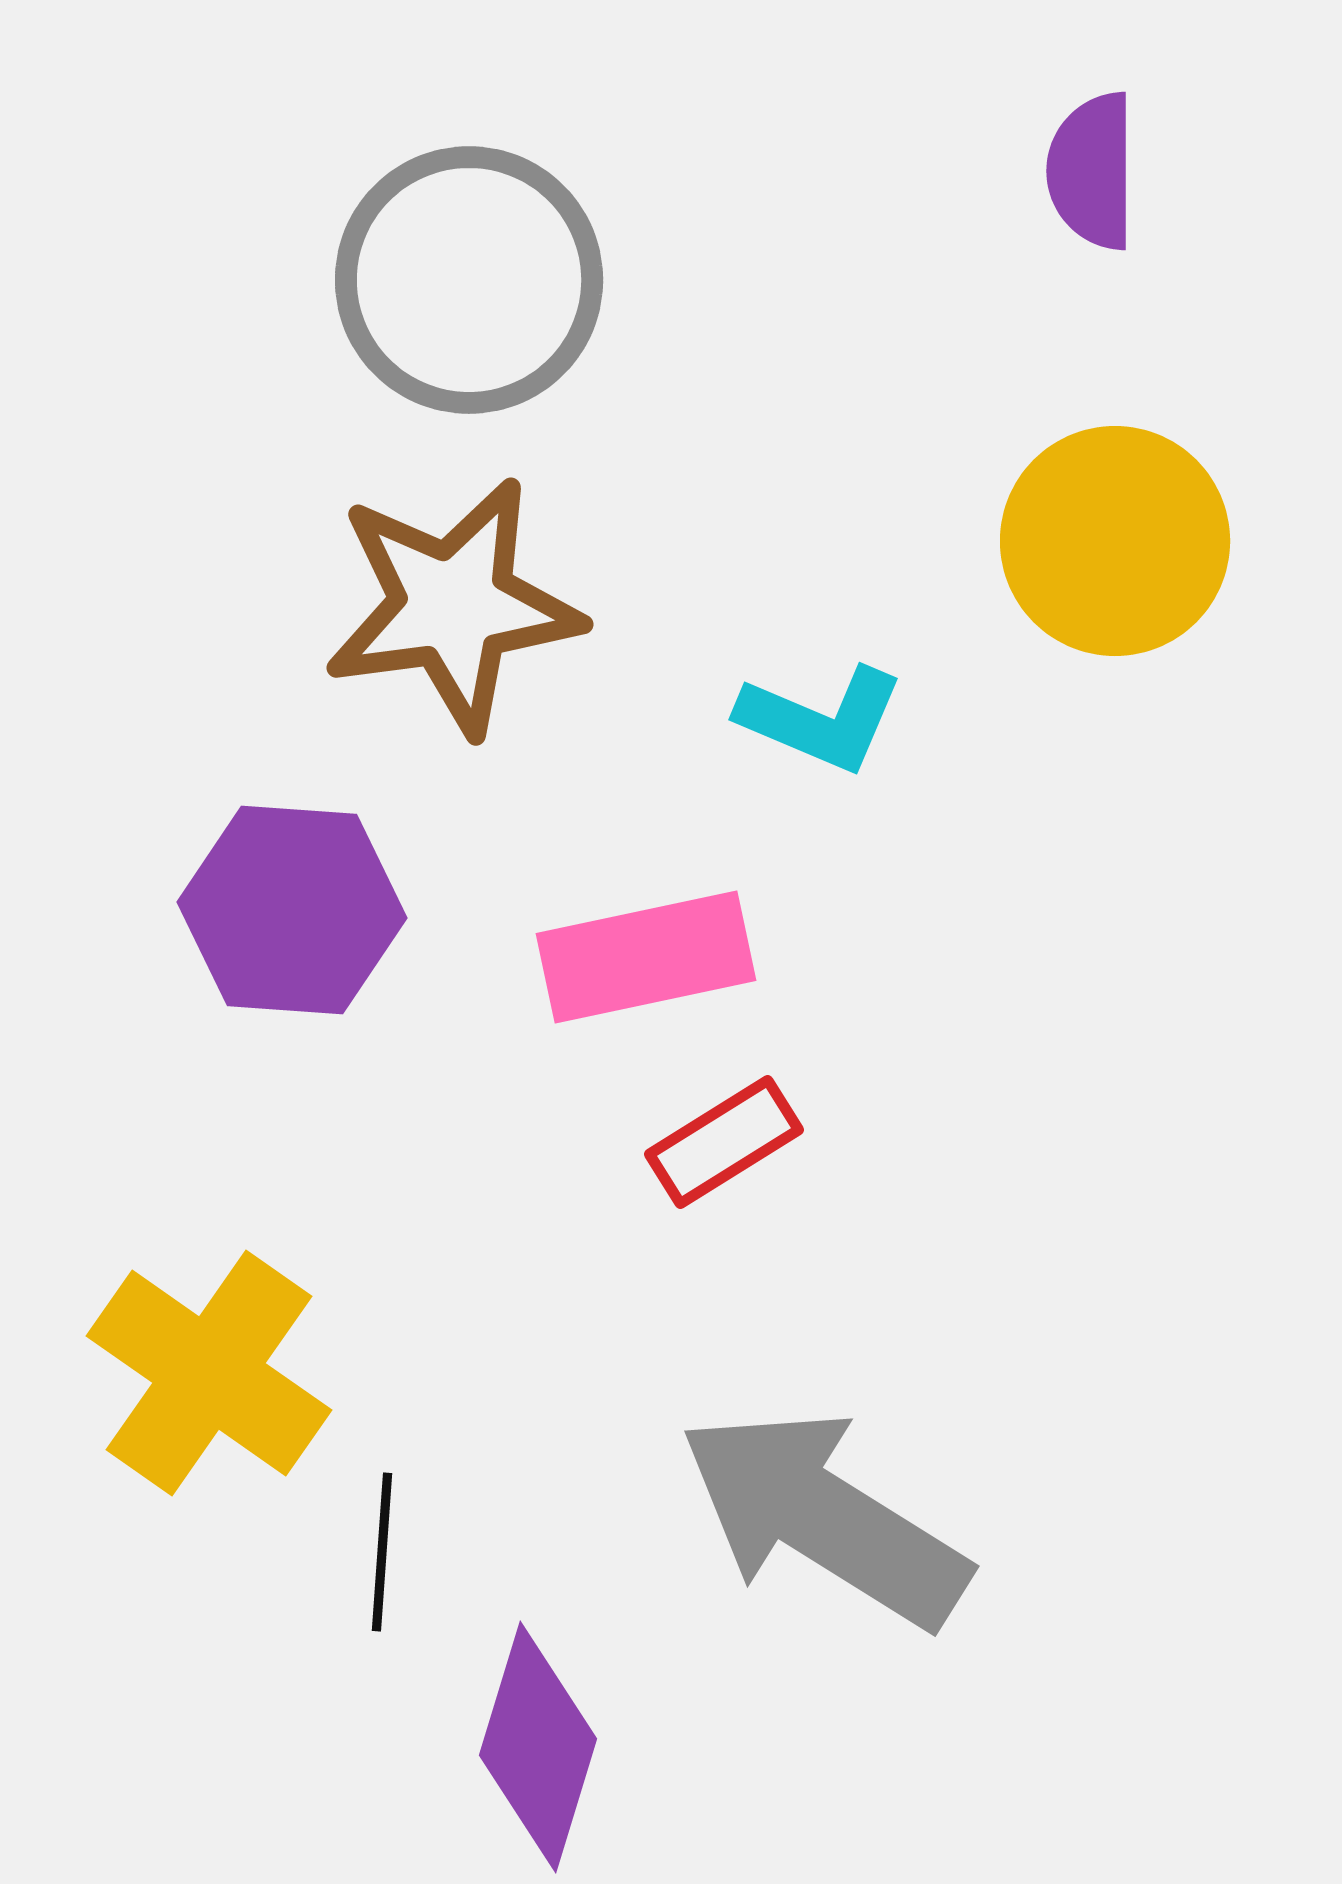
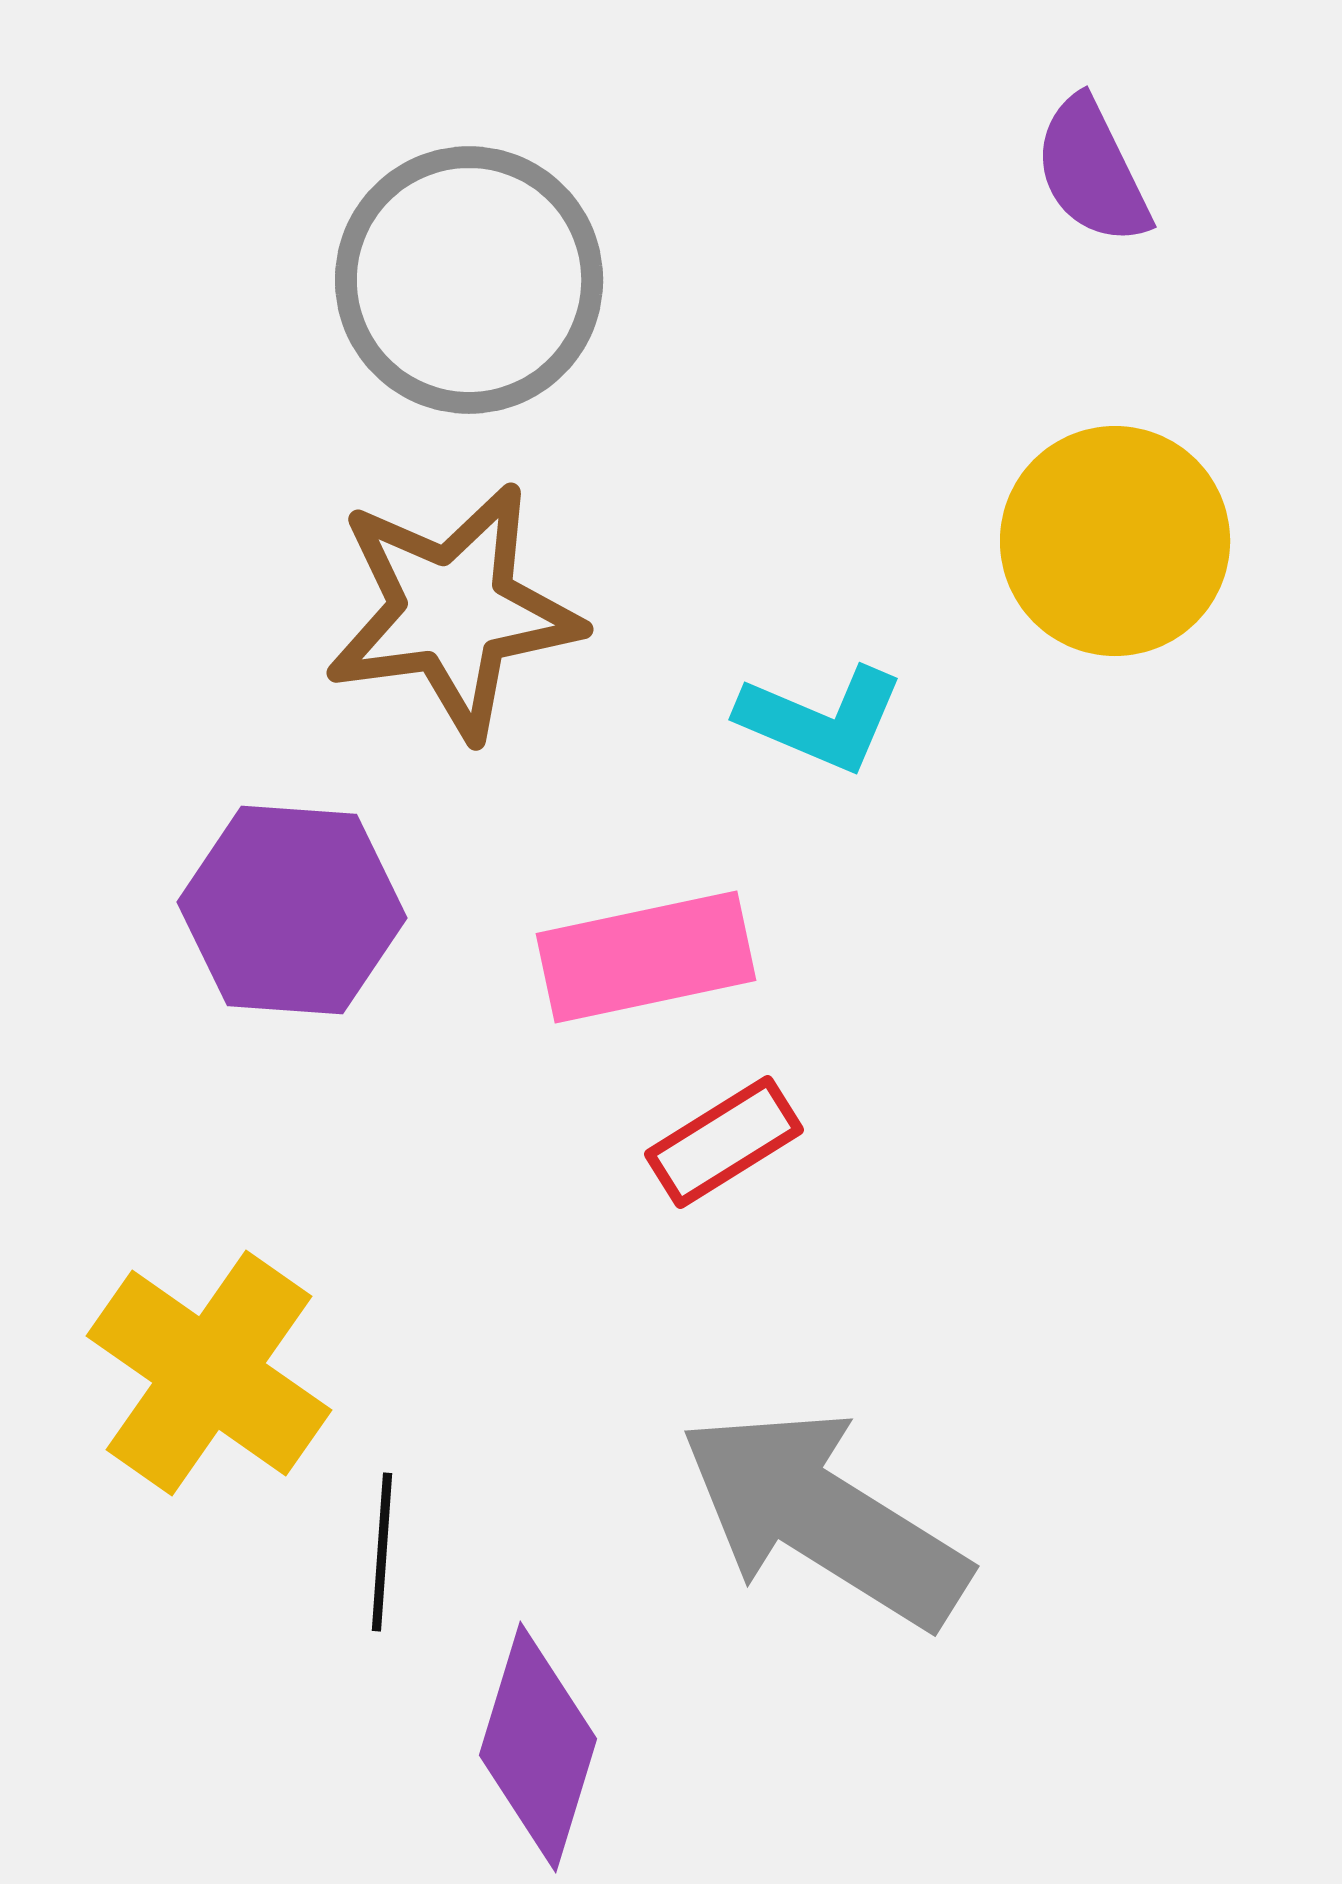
purple semicircle: rotated 26 degrees counterclockwise
brown star: moved 5 px down
